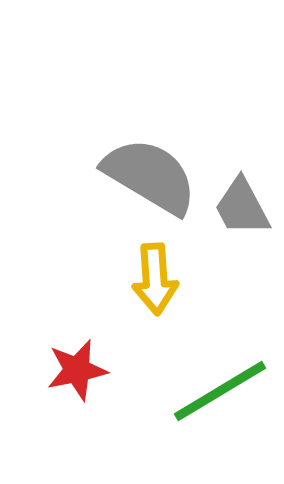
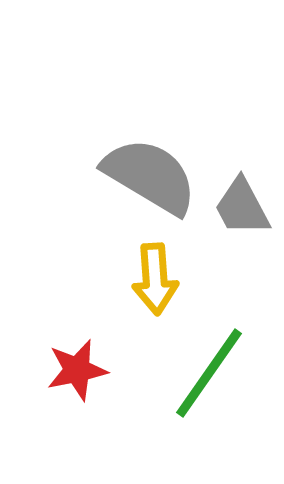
green line: moved 11 px left, 18 px up; rotated 24 degrees counterclockwise
